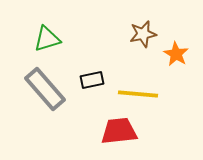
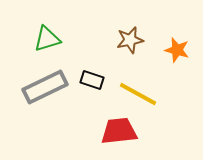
brown star: moved 13 px left, 6 px down
orange star: moved 1 px right, 4 px up; rotated 15 degrees counterclockwise
black rectangle: rotated 30 degrees clockwise
gray rectangle: moved 2 px up; rotated 75 degrees counterclockwise
yellow line: rotated 24 degrees clockwise
